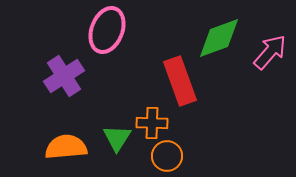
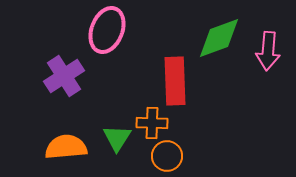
pink arrow: moved 2 px left, 1 px up; rotated 144 degrees clockwise
red rectangle: moved 5 px left; rotated 18 degrees clockwise
